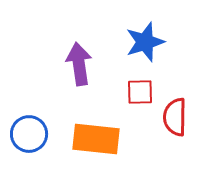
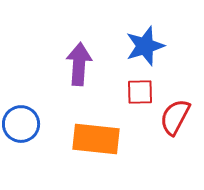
blue star: moved 4 px down
purple arrow: rotated 12 degrees clockwise
red semicircle: rotated 27 degrees clockwise
blue circle: moved 8 px left, 10 px up
